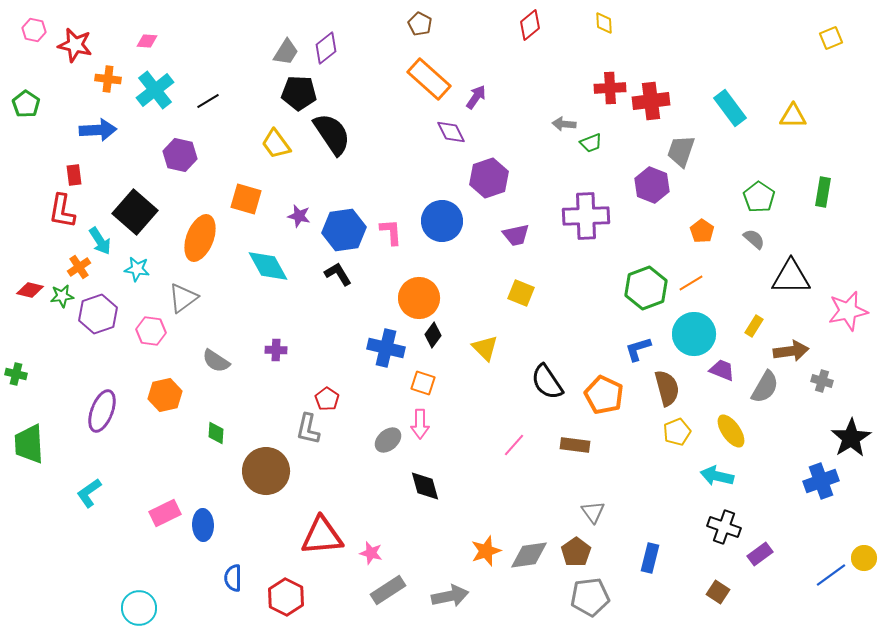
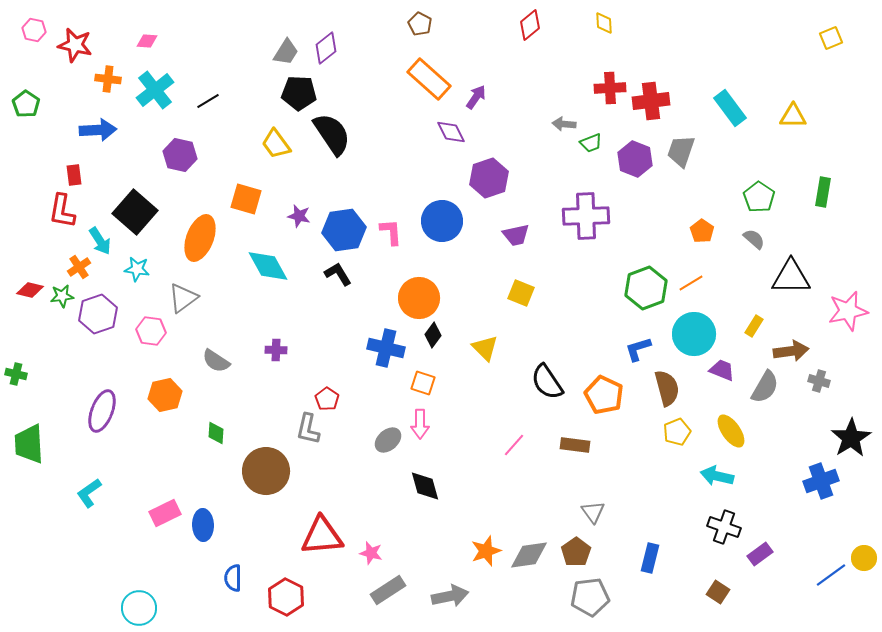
purple hexagon at (652, 185): moved 17 px left, 26 px up
gray cross at (822, 381): moved 3 px left
